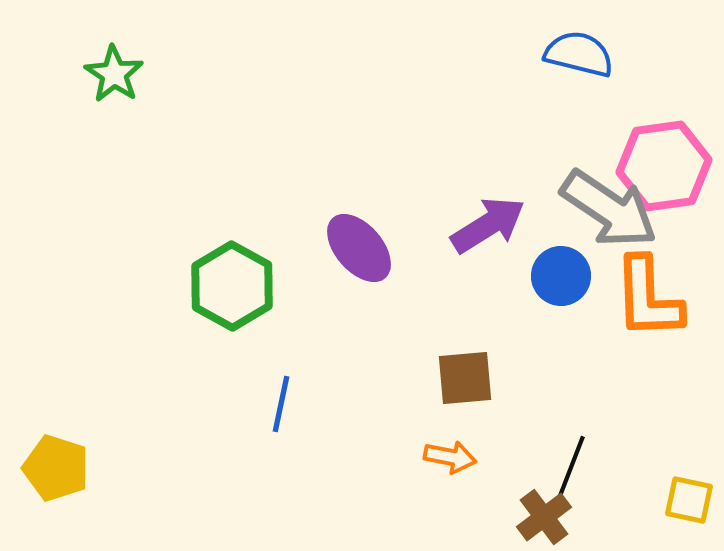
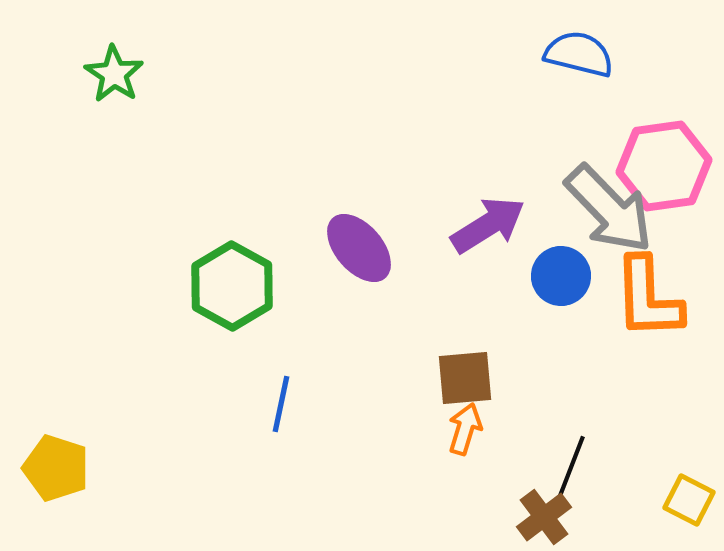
gray arrow: rotated 12 degrees clockwise
orange arrow: moved 15 px right, 28 px up; rotated 84 degrees counterclockwise
yellow square: rotated 15 degrees clockwise
